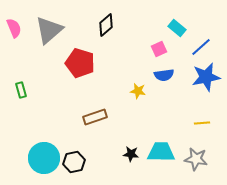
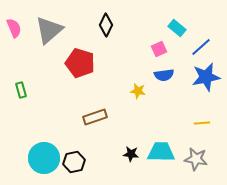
black diamond: rotated 25 degrees counterclockwise
